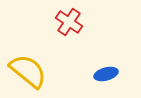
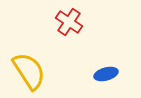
yellow semicircle: moved 1 px right; rotated 18 degrees clockwise
